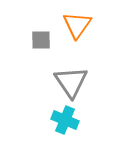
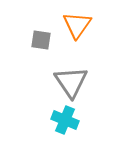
gray square: rotated 10 degrees clockwise
